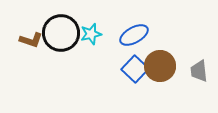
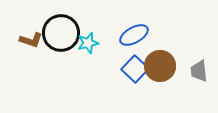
cyan star: moved 3 px left, 9 px down
